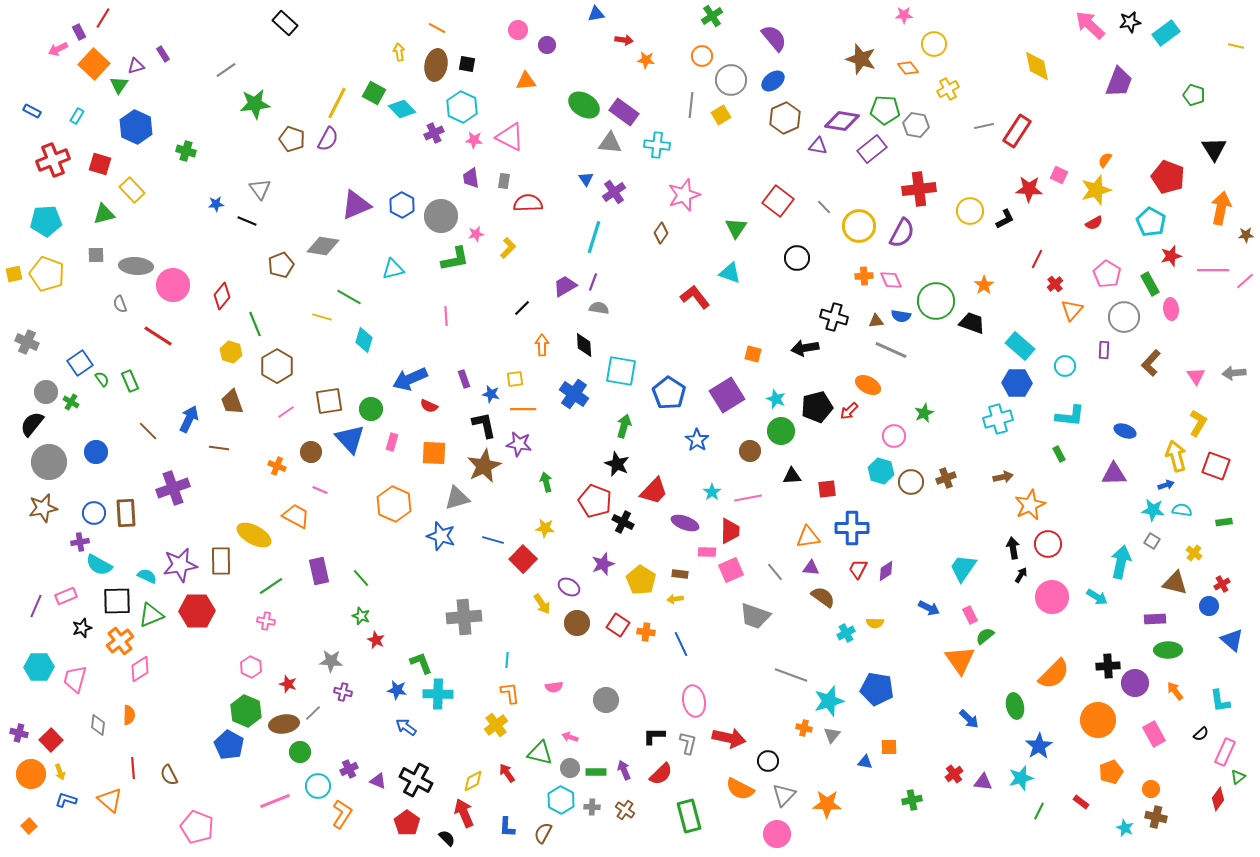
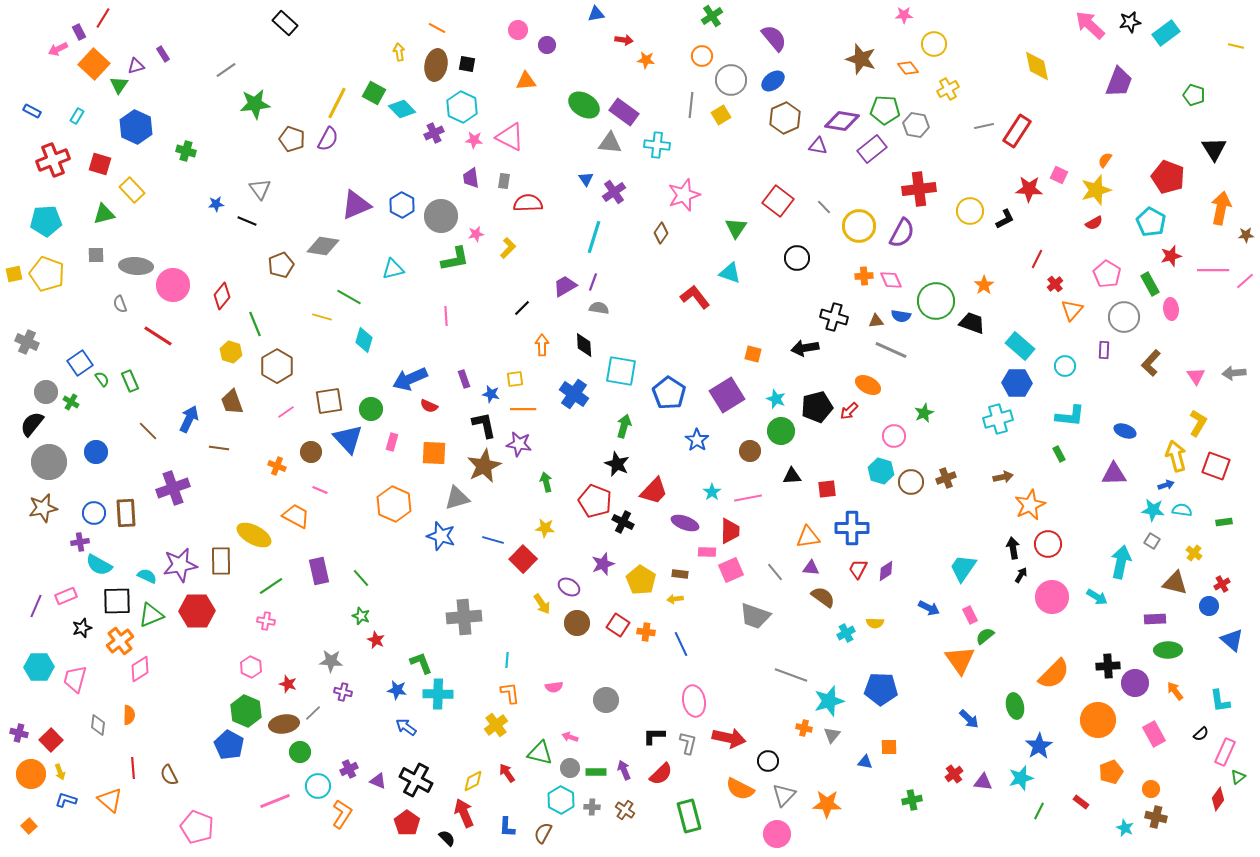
blue triangle at (350, 439): moved 2 px left
blue pentagon at (877, 689): moved 4 px right; rotated 8 degrees counterclockwise
